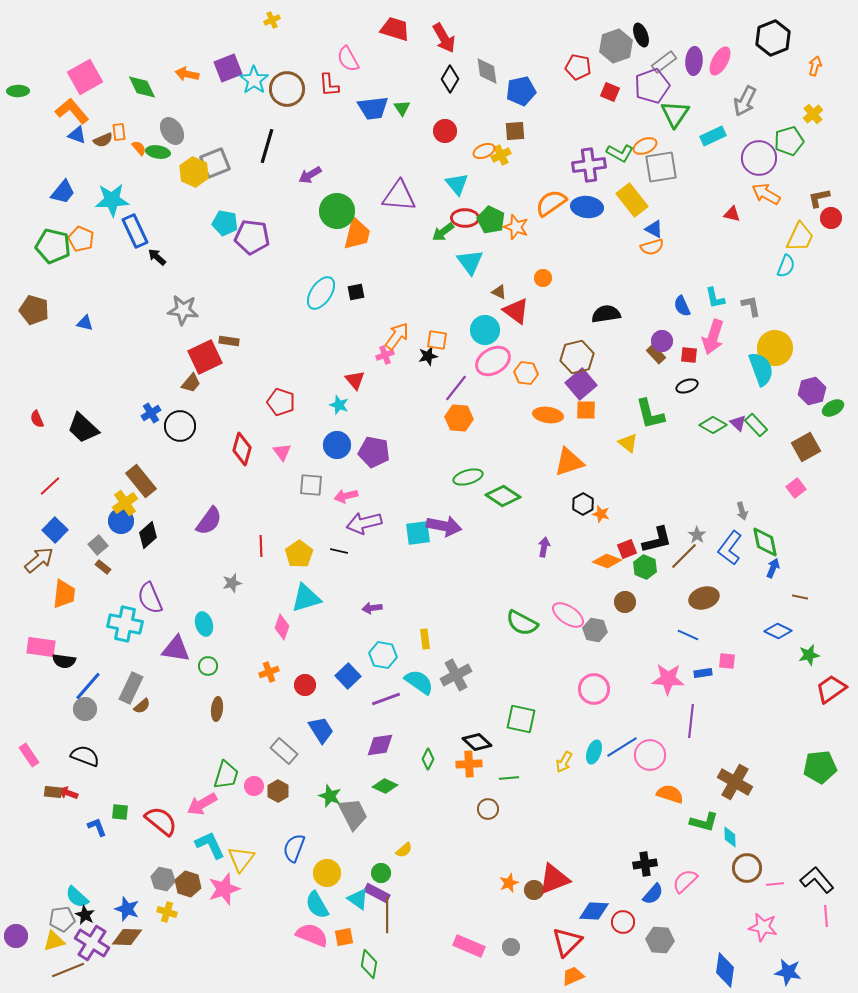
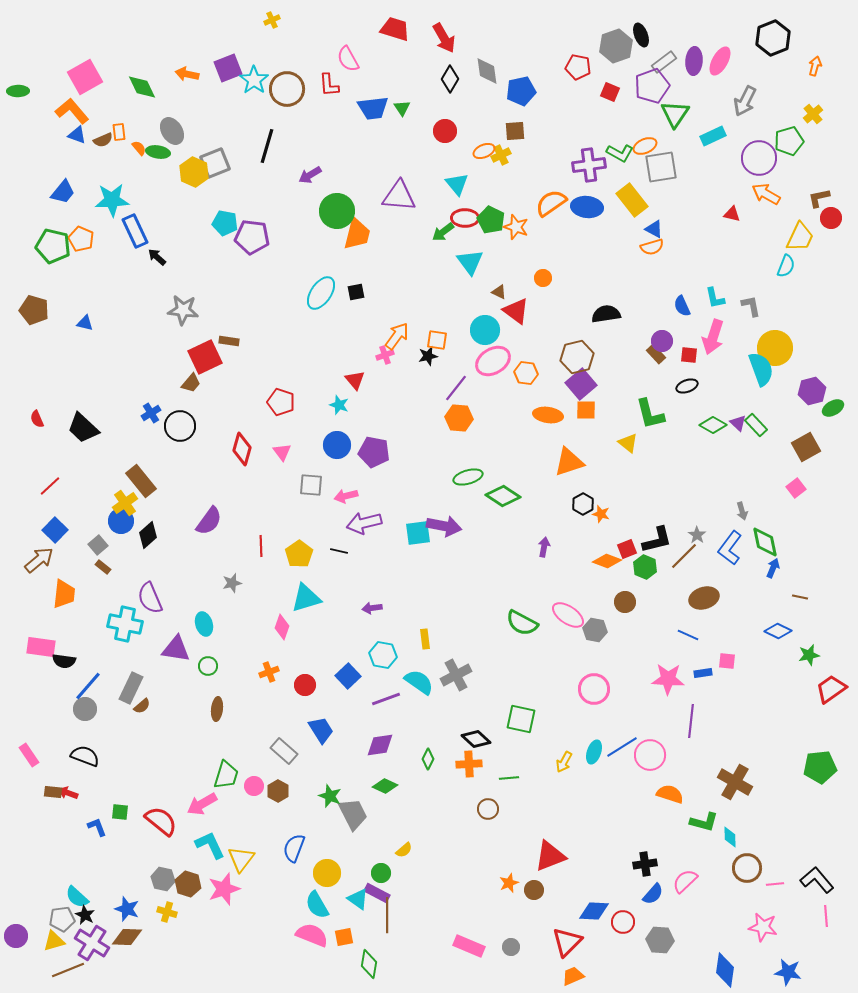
black diamond at (477, 742): moved 1 px left, 3 px up
red triangle at (554, 879): moved 4 px left, 23 px up
